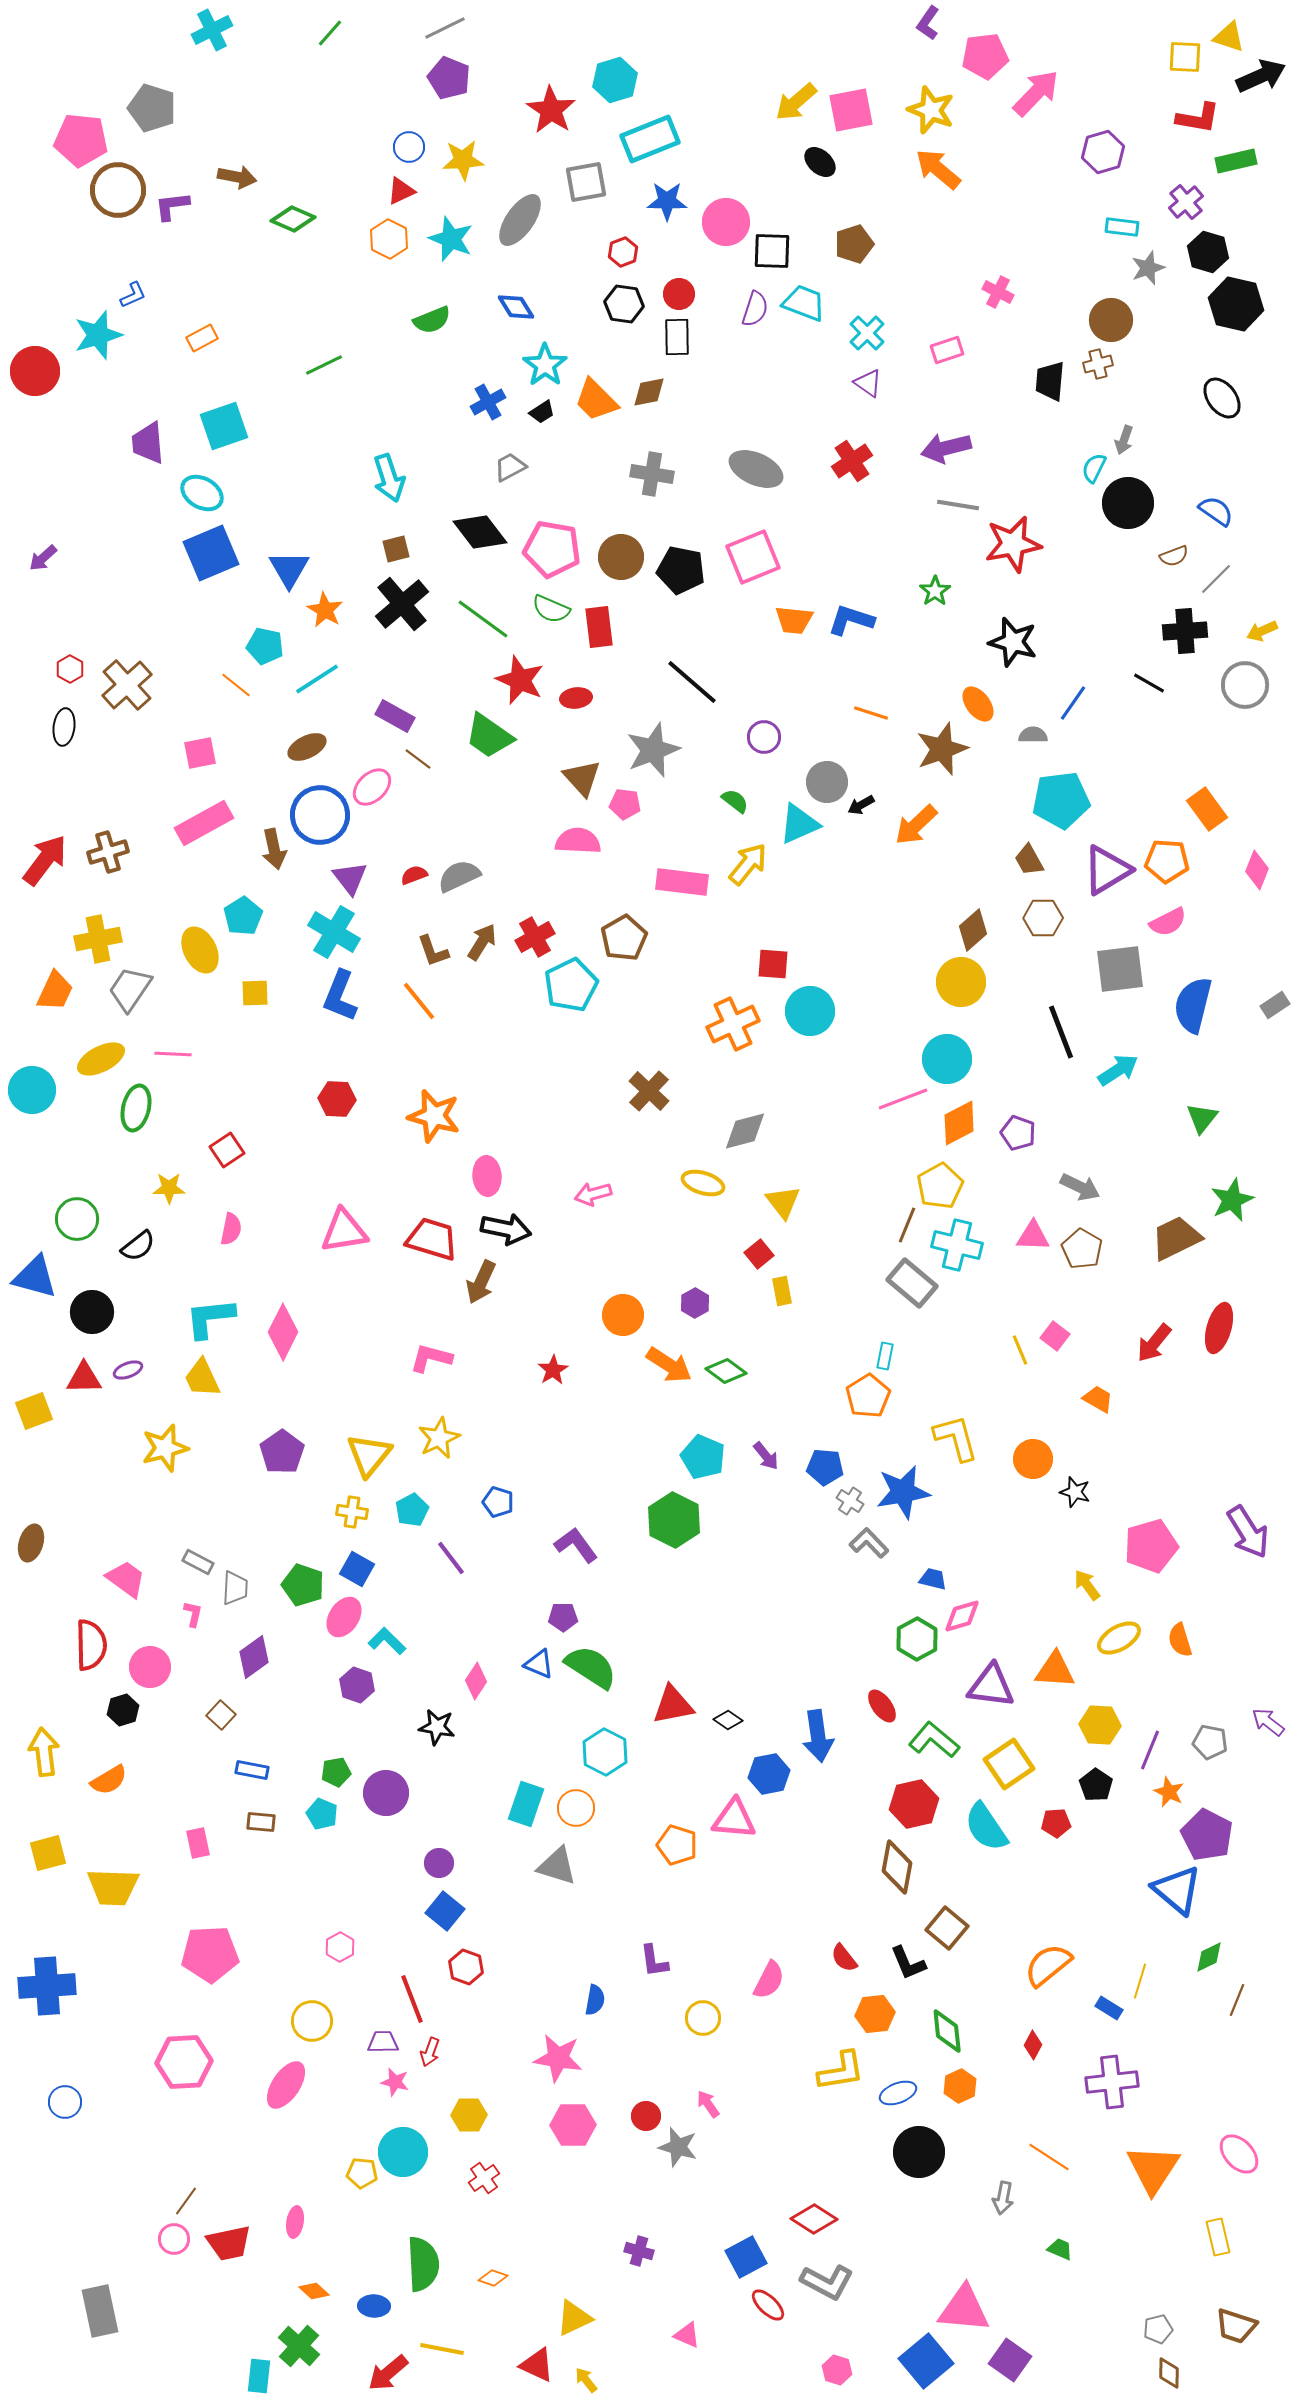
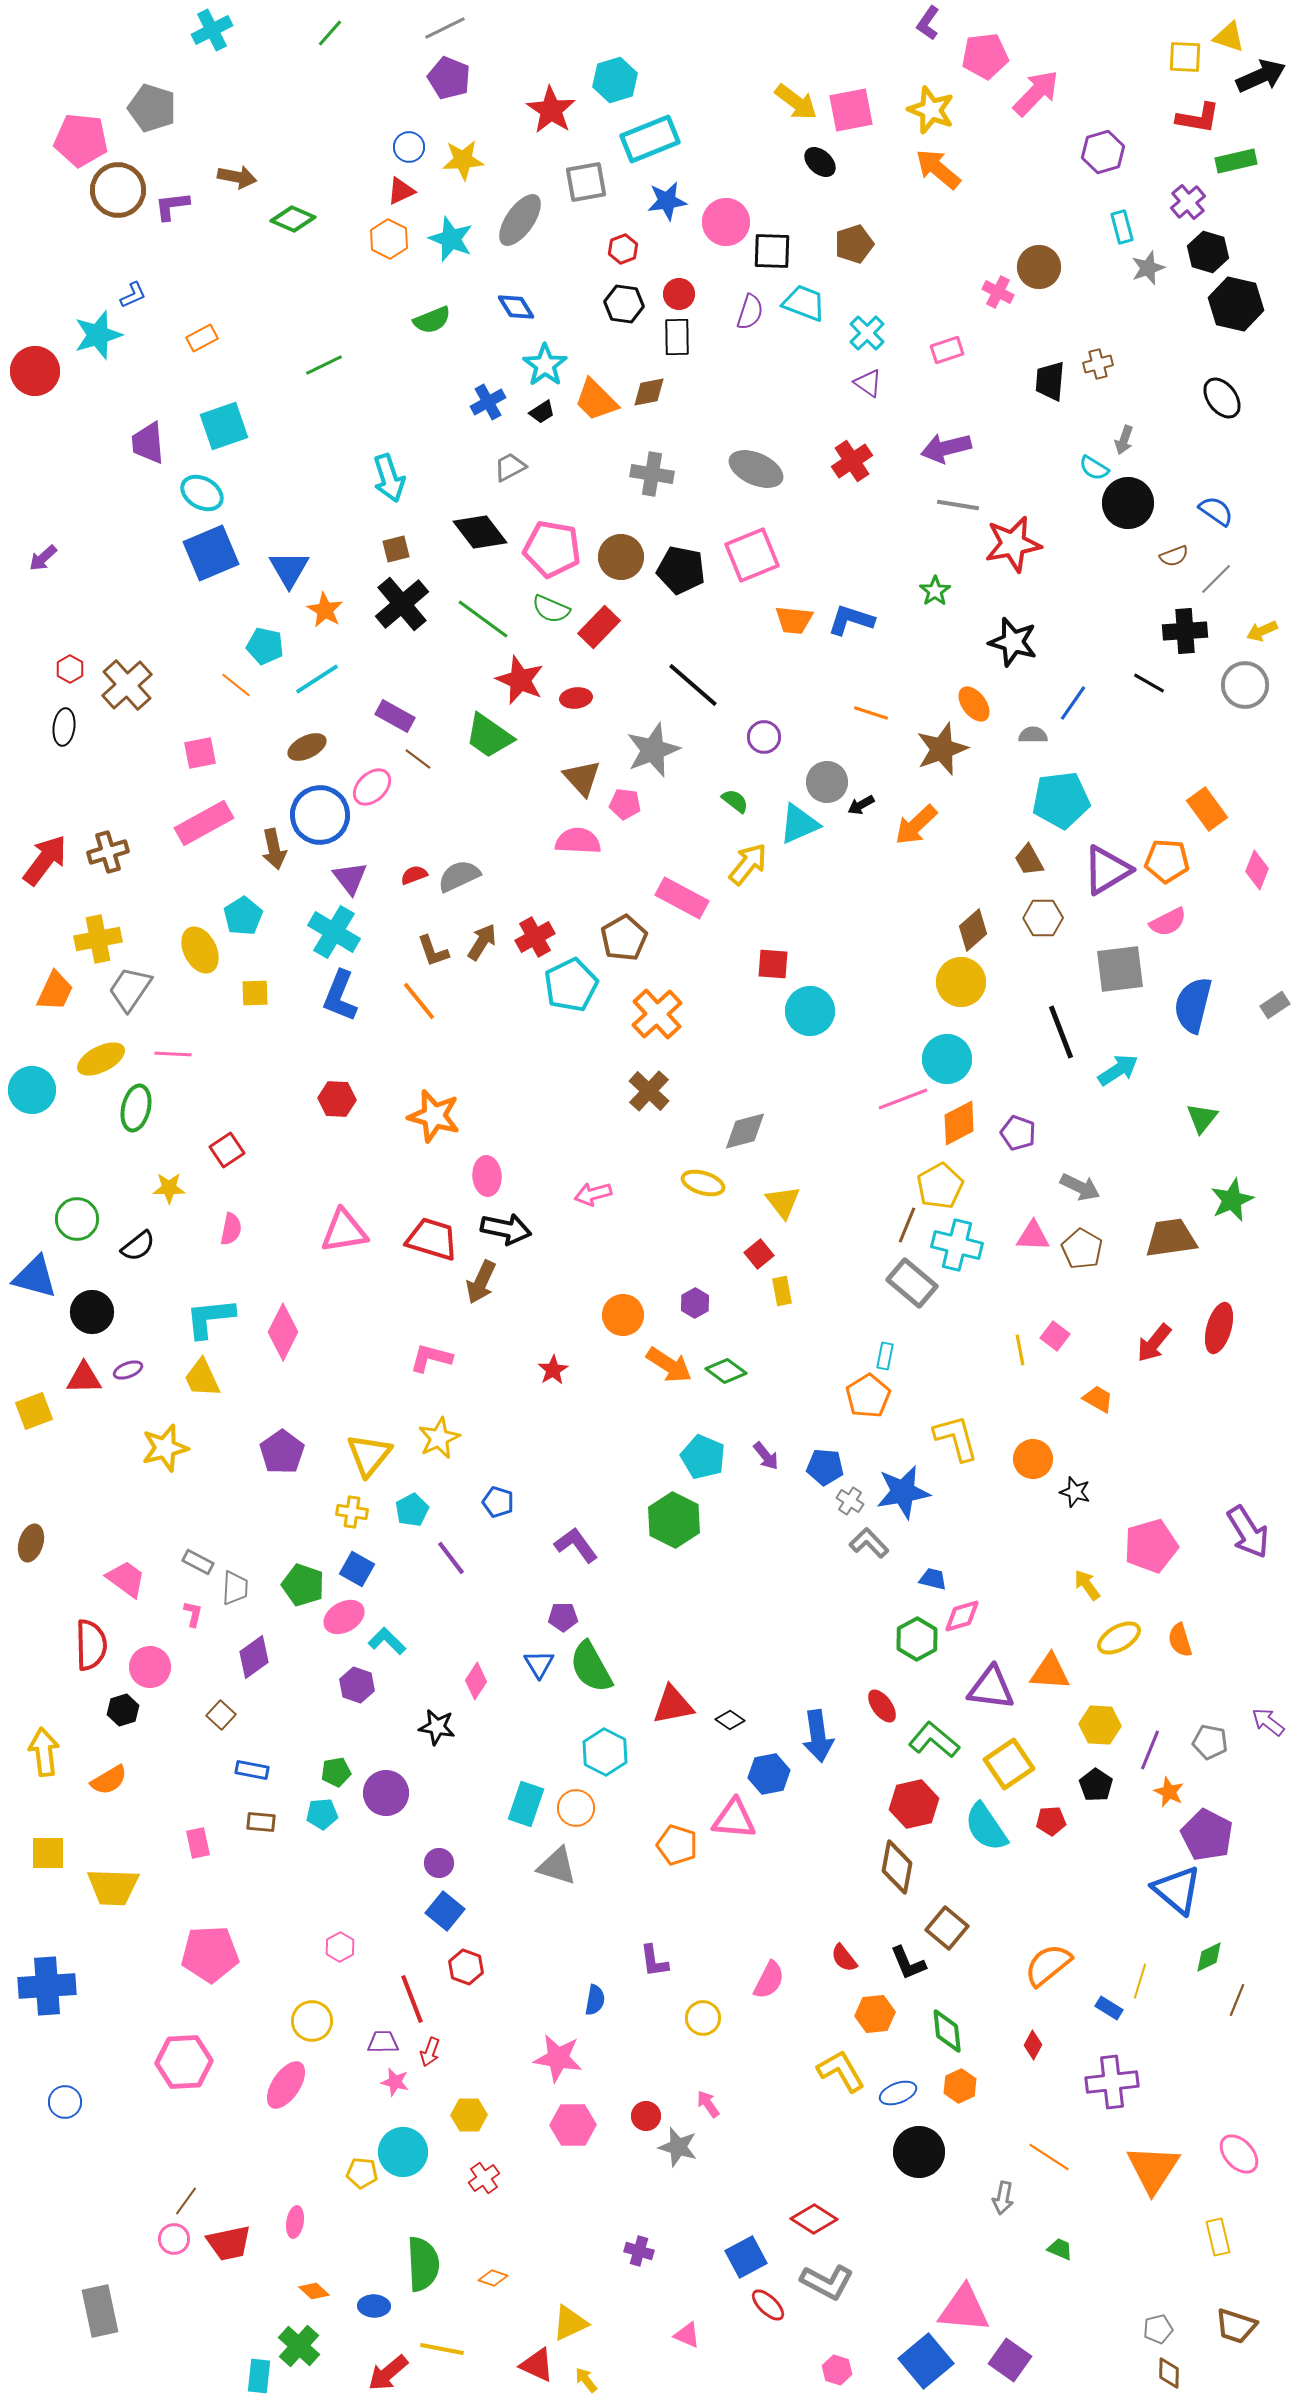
yellow arrow at (796, 102): rotated 102 degrees counterclockwise
blue star at (667, 201): rotated 9 degrees counterclockwise
purple cross at (1186, 202): moved 2 px right
cyan rectangle at (1122, 227): rotated 68 degrees clockwise
red hexagon at (623, 252): moved 3 px up
purple semicircle at (755, 309): moved 5 px left, 3 px down
brown circle at (1111, 320): moved 72 px left, 53 px up
cyan semicircle at (1094, 468): rotated 84 degrees counterclockwise
pink square at (753, 557): moved 1 px left, 2 px up
red rectangle at (599, 627): rotated 51 degrees clockwise
black line at (692, 682): moved 1 px right, 3 px down
orange ellipse at (978, 704): moved 4 px left
pink rectangle at (682, 882): moved 16 px down; rotated 21 degrees clockwise
orange cross at (733, 1024): moved 76 px left, 10 px up; rotated 18 degrees counterclockwise
brown trapezoid at (1176, 1238): moved 5 px left; rotated 18 degrees clockwise
yellow line at (1020, 1350): rotated 12 degrees clockwise
pink ellipse at (344, 1617): rotated 27 degrees clockwise
blue triangle at (539, 1664): rotated 36 degrees clockwise
green semicircle at (591, 1667): rotated 152 degrees counterclockwise
orange triangle at (1055, 1670): moved 5 px left, 2 px down
purple triangle at (991, 1686): moved 2 px down
black diamond at (728, 1720): moved 2 px right
cyan pentagon at (322, 1814): rotated 28 degrees counterclockwise
red pentagon at (1056, 1823): moved 5 px left, 2 px up
yellow square at (48, 1853): rotated 15 degrees clockwise
yellow L-shape at (841, 2071): rotated 111 degrees counterclockwise
yellow triangle at (574, 2318): moved 4 px left, 5 px down
